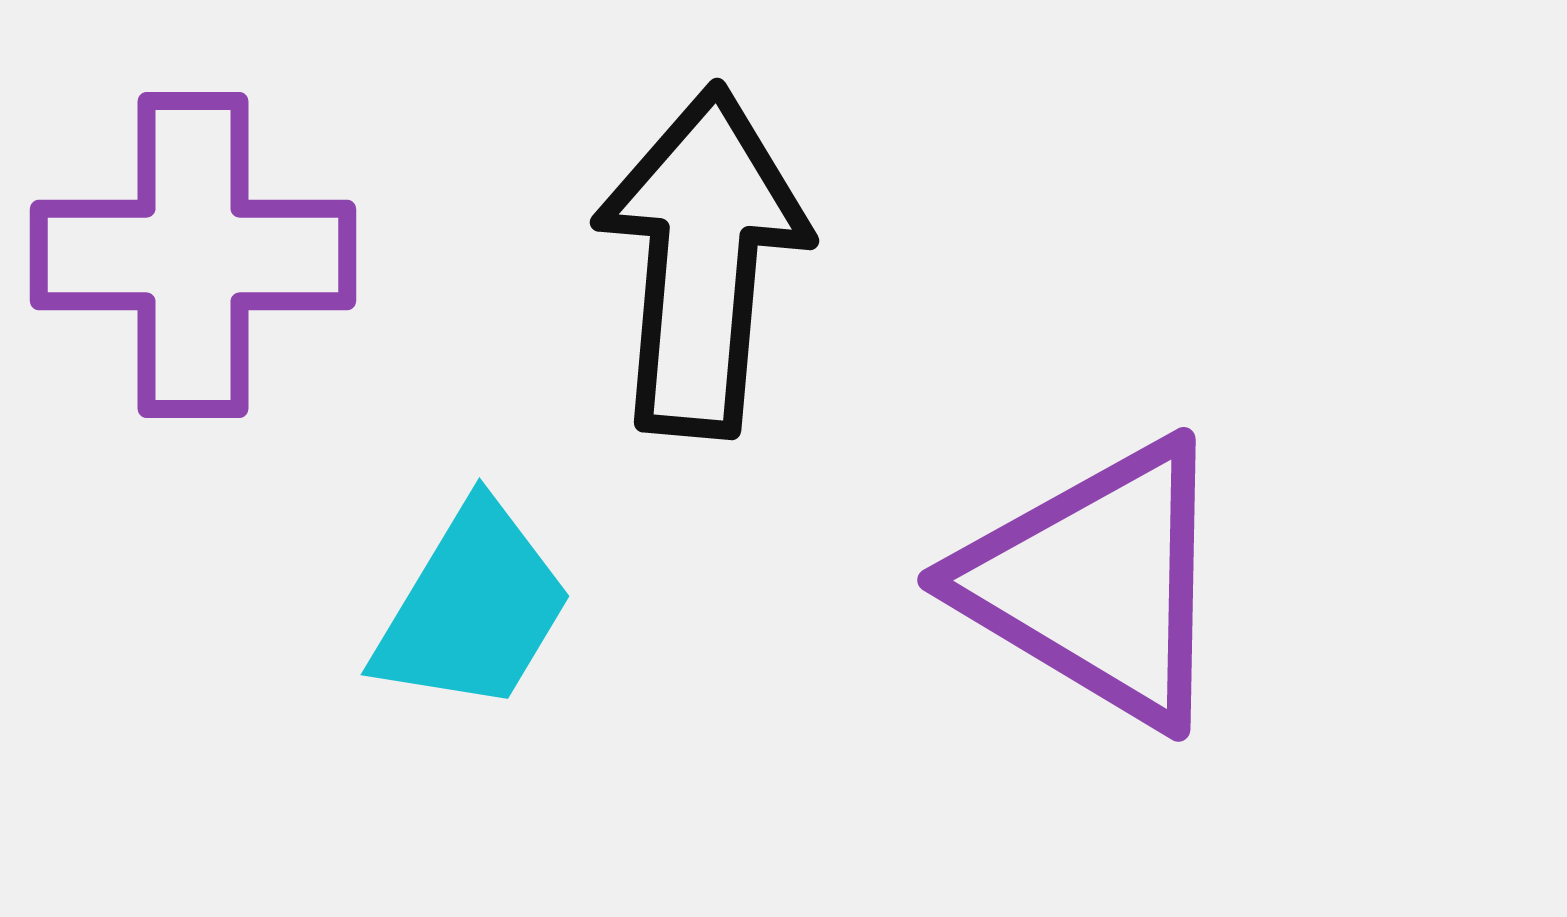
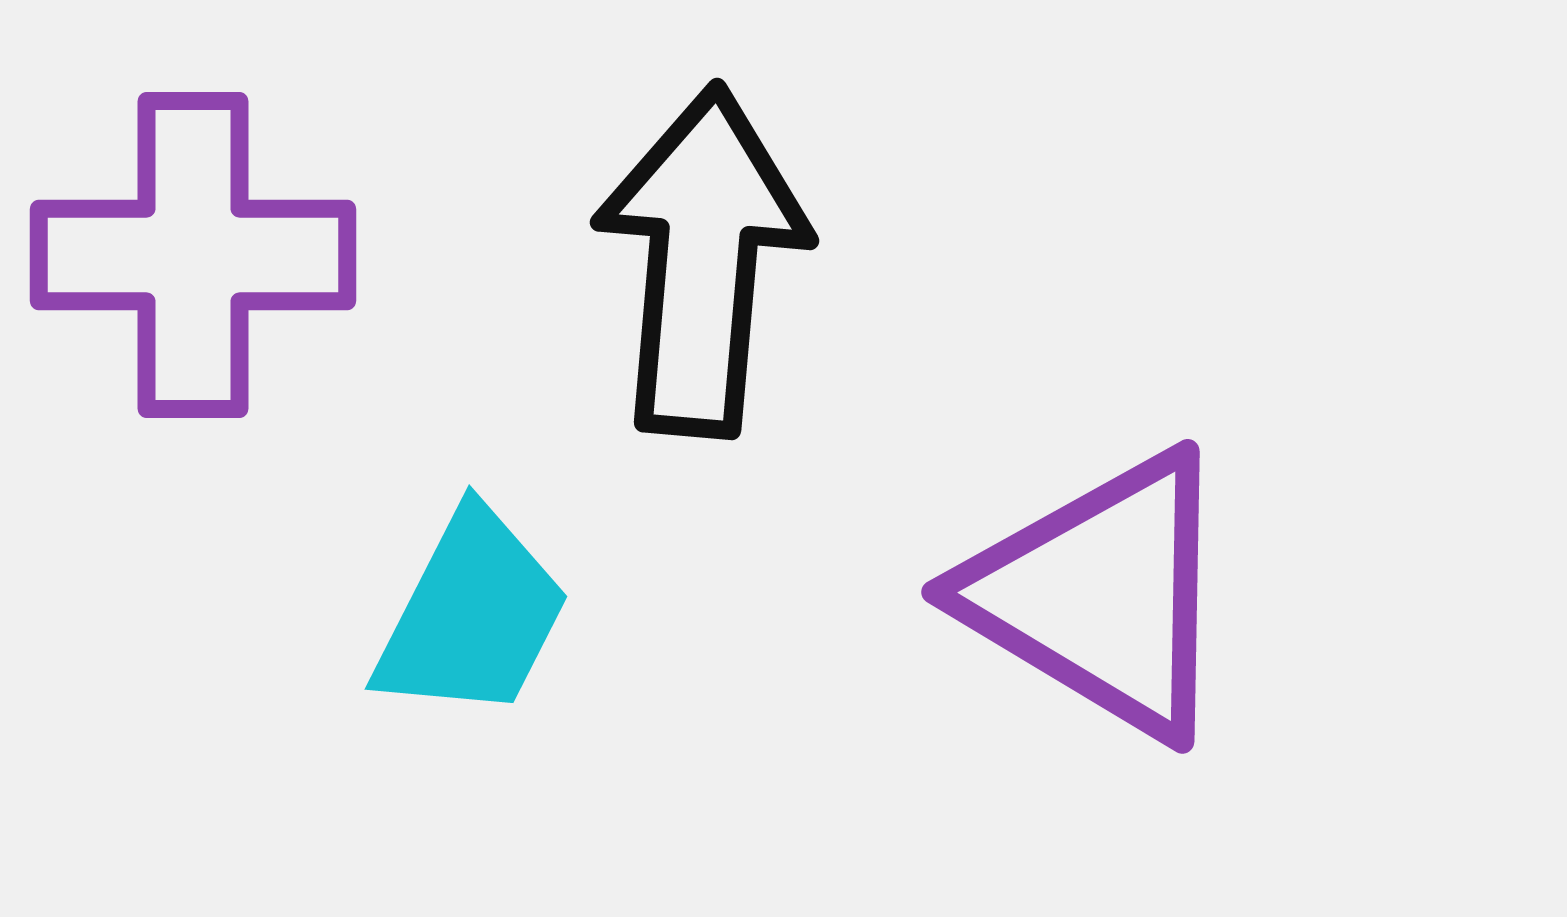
purple triangle: moved 4 px right, 12 px down
cyan trapezoid: moved 1 px left, 7 px down; rotated 4 degrees counterclockwise
